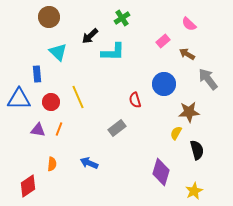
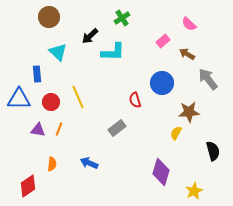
blue circle: moved 2 px left, 1 px up
black semicircle: moved 16 px right, 1 px down
